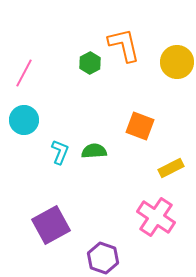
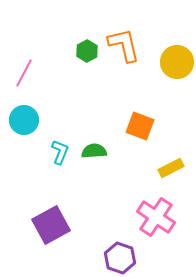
green hexagon: moved 3 px left, 12 px up
purple hexagon: moved 17 px right
